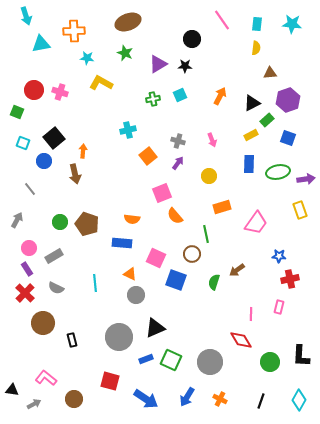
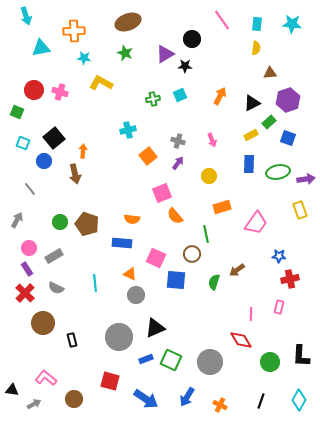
cyan triangle at (41, 44): moved 4 px down
cyan star at (87, 58): moved 3 px left
purple triangle at (158, 64): moved 7 px right, 10 px up
green rectangle at (267, 120): moved 2 px right, 2 px down
blue square at (176, 280): rotated 15 degrees counterclockwise
orange cross at (220, 399): moved 6 px down
